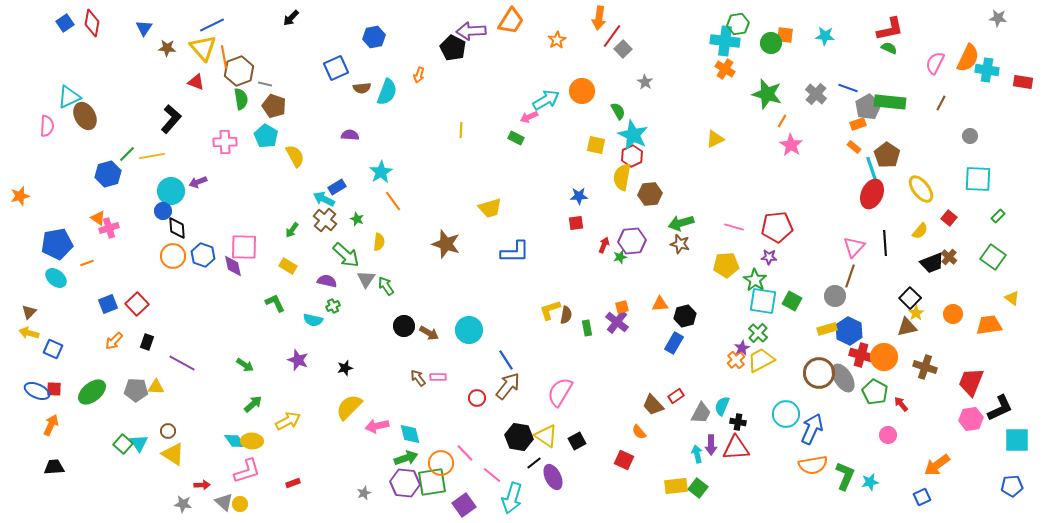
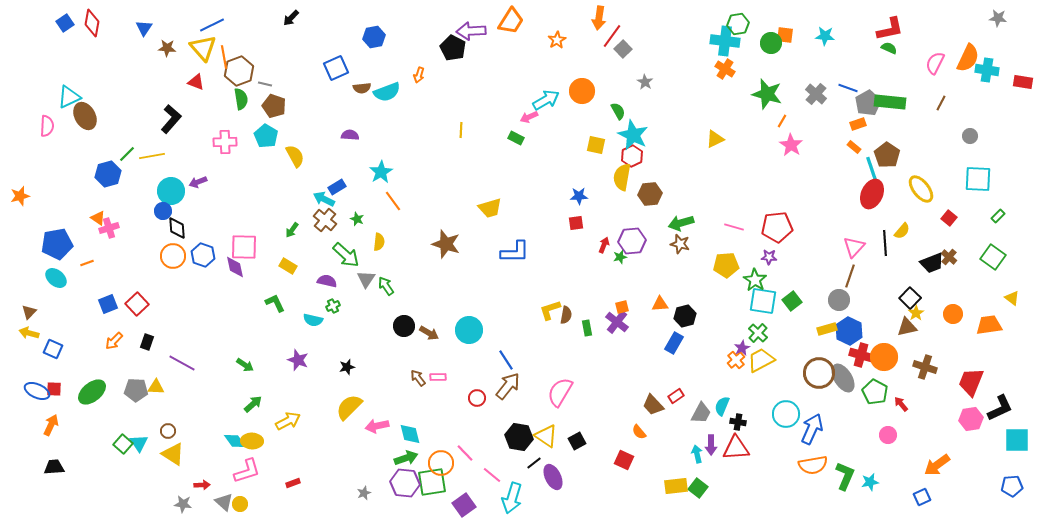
cyan semicircle at (387, 92): rotated 48 degrees clockwise
gray pentagon at (868, 107): moved 4 px up
yellow semicircle at (920, 231): moved 18 px left
purple diamond at (233, 266): moved 2 px right, 1 px down
gray circle at (835, 296): moved 4 px right, 4 px down
green square at (792, 301): rotated 24 degrees clockwise
black star at (345, 368): moved 2 px right, 1 px up
